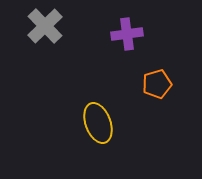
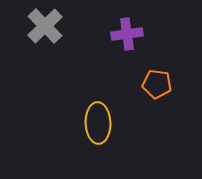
orange pentagon: rotated 24 degrees clockwise
yellow ellipse: rotated 18 degrees clockwise
